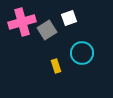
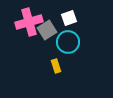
pink cross: moved 7 px right
cyan circle: moved 14 px left, 11 px up
